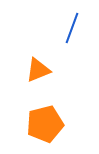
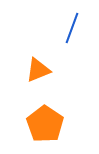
orange pentagon: rotated 24 degrees counterclockwise
